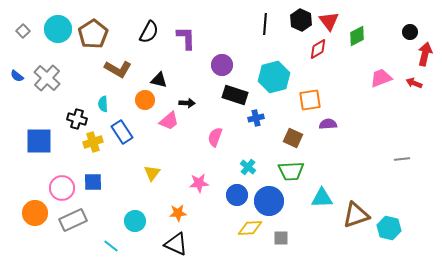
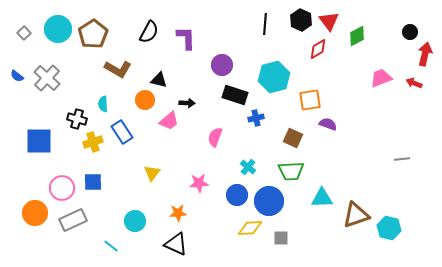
gray square at (23, 31): moved 1 px right, 2 px down
purple semicircle at (328, 124): rotated 24 degrees clockwise
